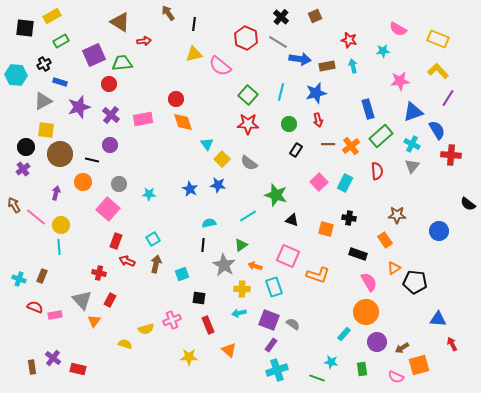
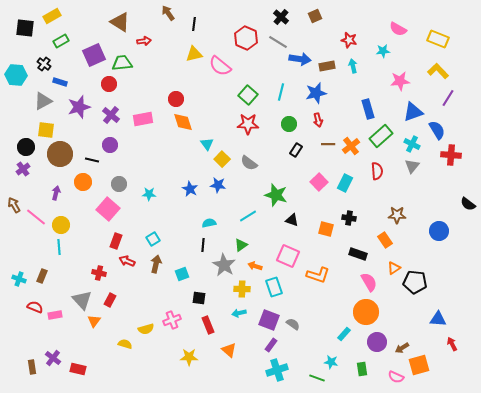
black cross at (44, 64): rotated 24 degrees counterclockwise
